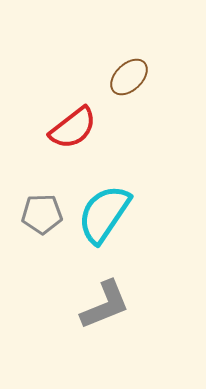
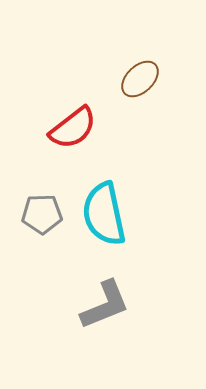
brown ellipse: moved 11 px right, 2 px down
cyan semicircle: rotated 46 degrees counterclockwise
